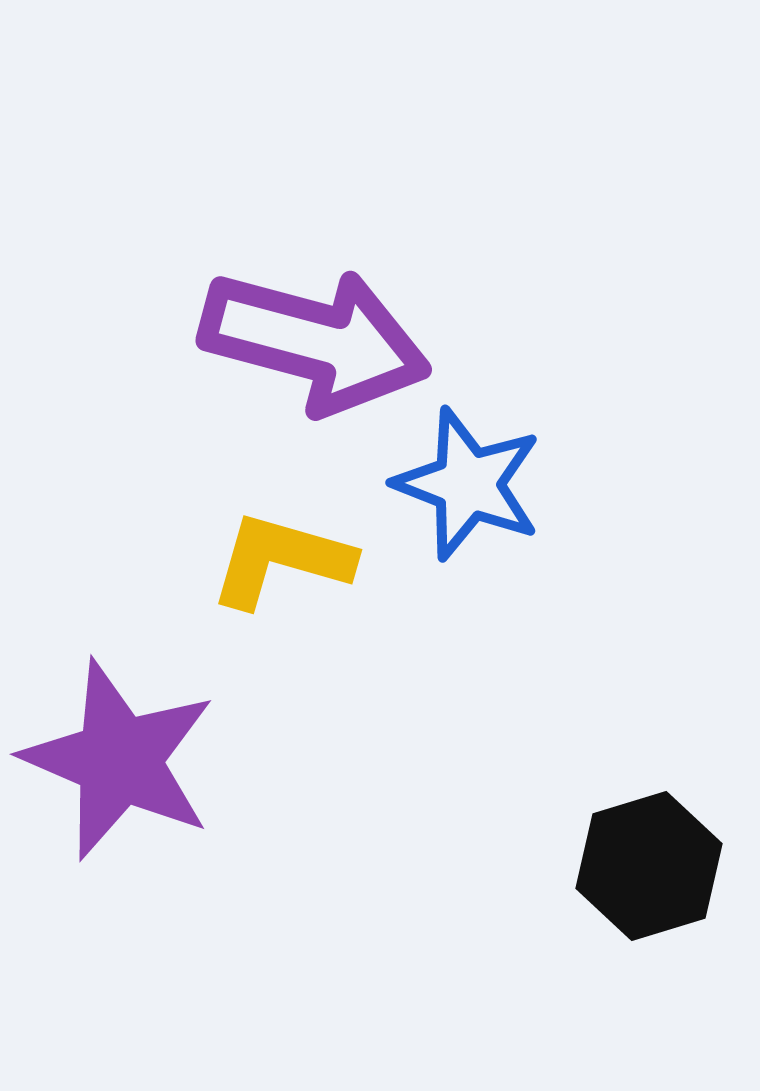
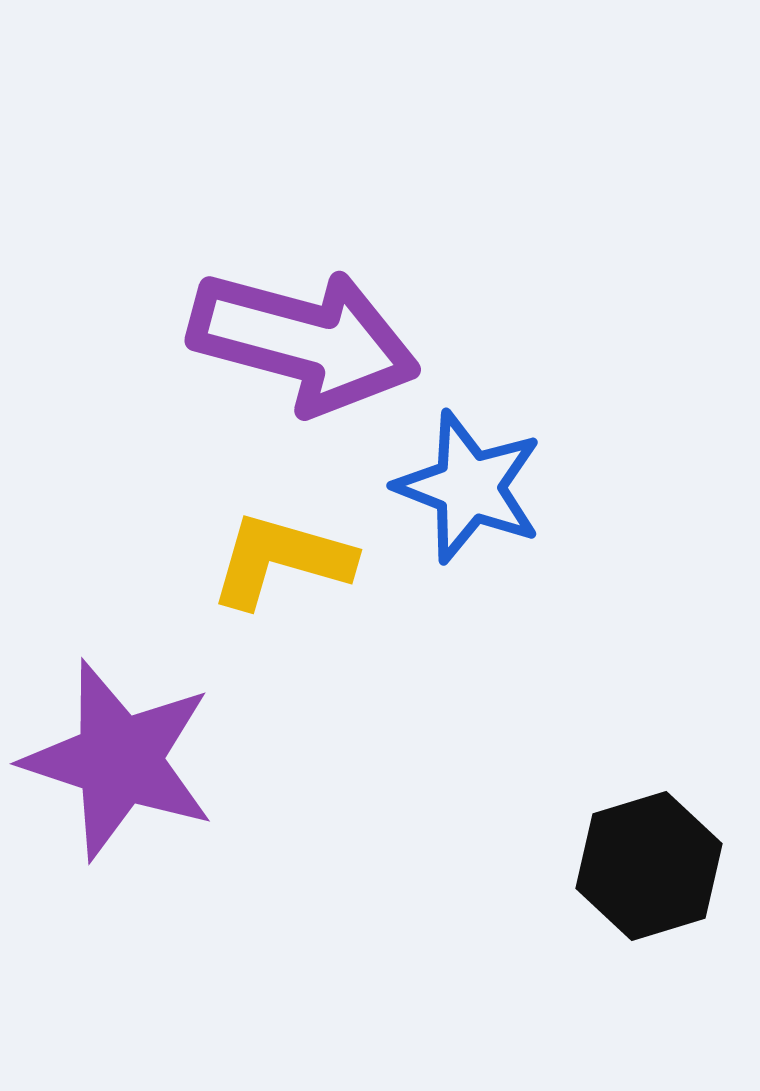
purple arrow: moved 11 px left
blue star: moved 1 px right, 3 px down
purple star: rotated 5 degrees counterclockwise
